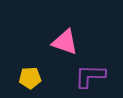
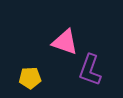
purple L-shape: moved 6 px up; rotated 72 degrees counterclockwise
